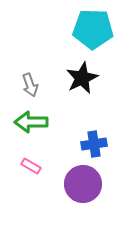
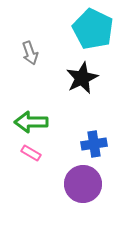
cyan pentagon: rotated 24 degrees clockwise
gray arrow: moved 32 px up
pink rectangle: moved 13 px up
